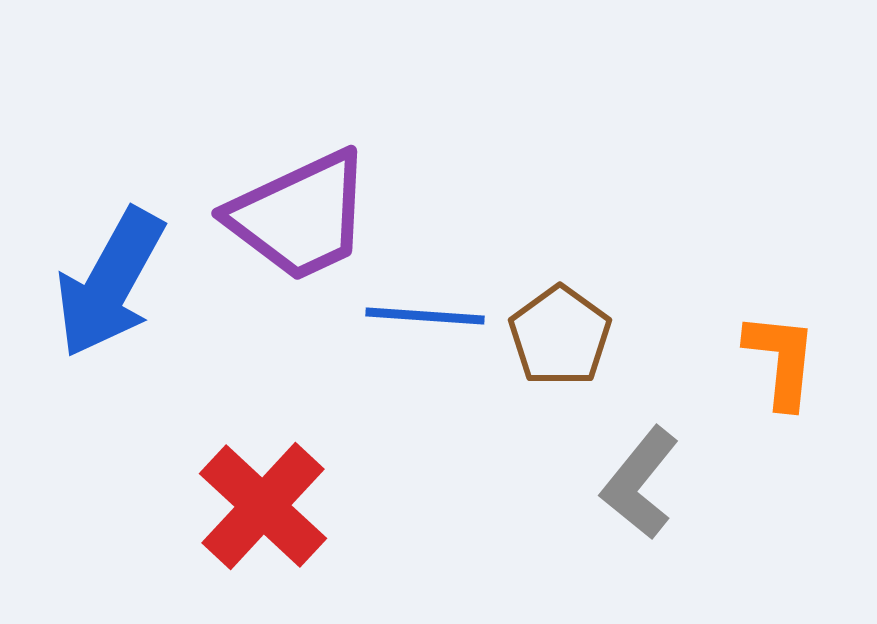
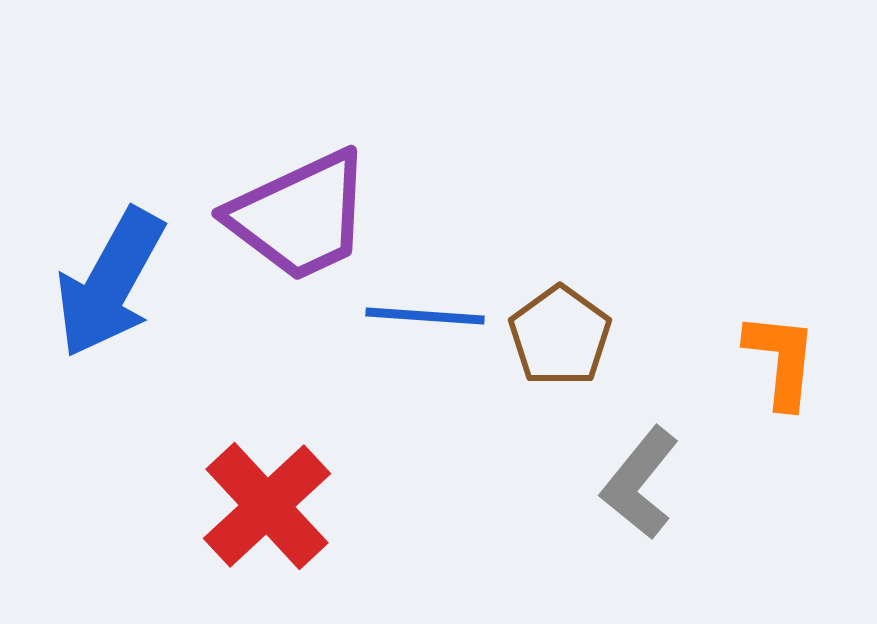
red cross: moved 4 px right; rotated 4 degrees clockwise
